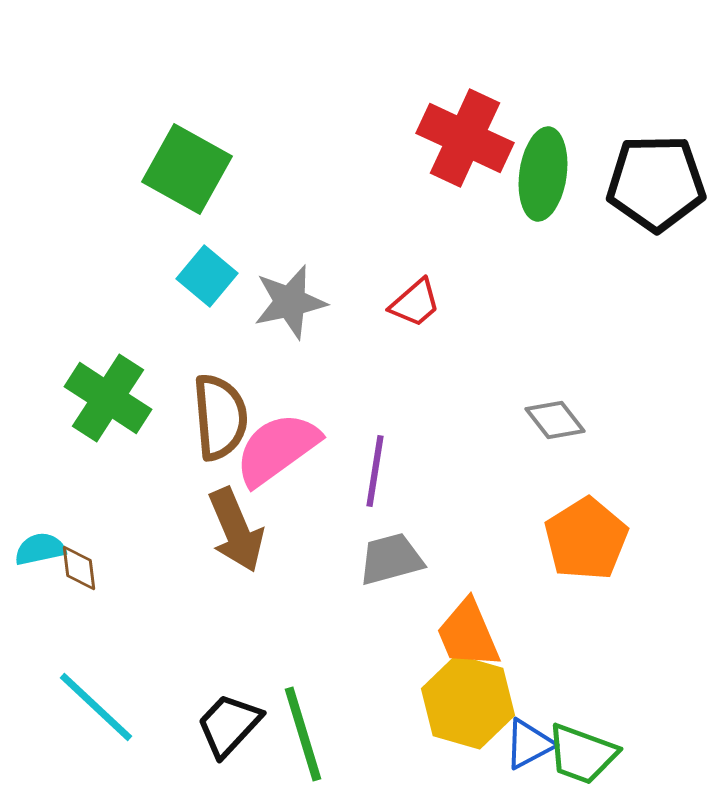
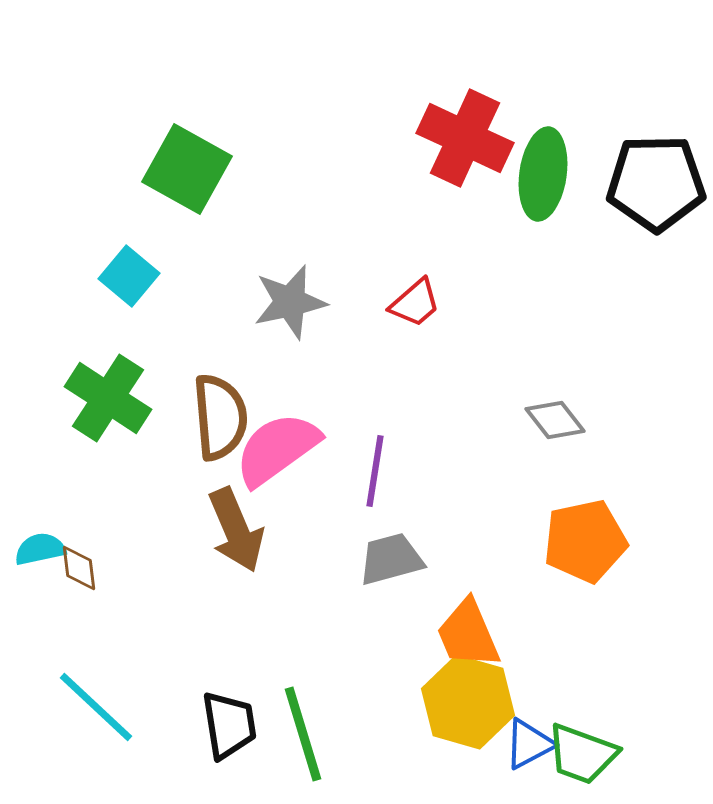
cyan square: moved 78 px left
orange pentagon: moved 1 px left, 2 px down; rotated 20 degrees clockwise
black trapezoid: rotated 128 degrees clockwise
